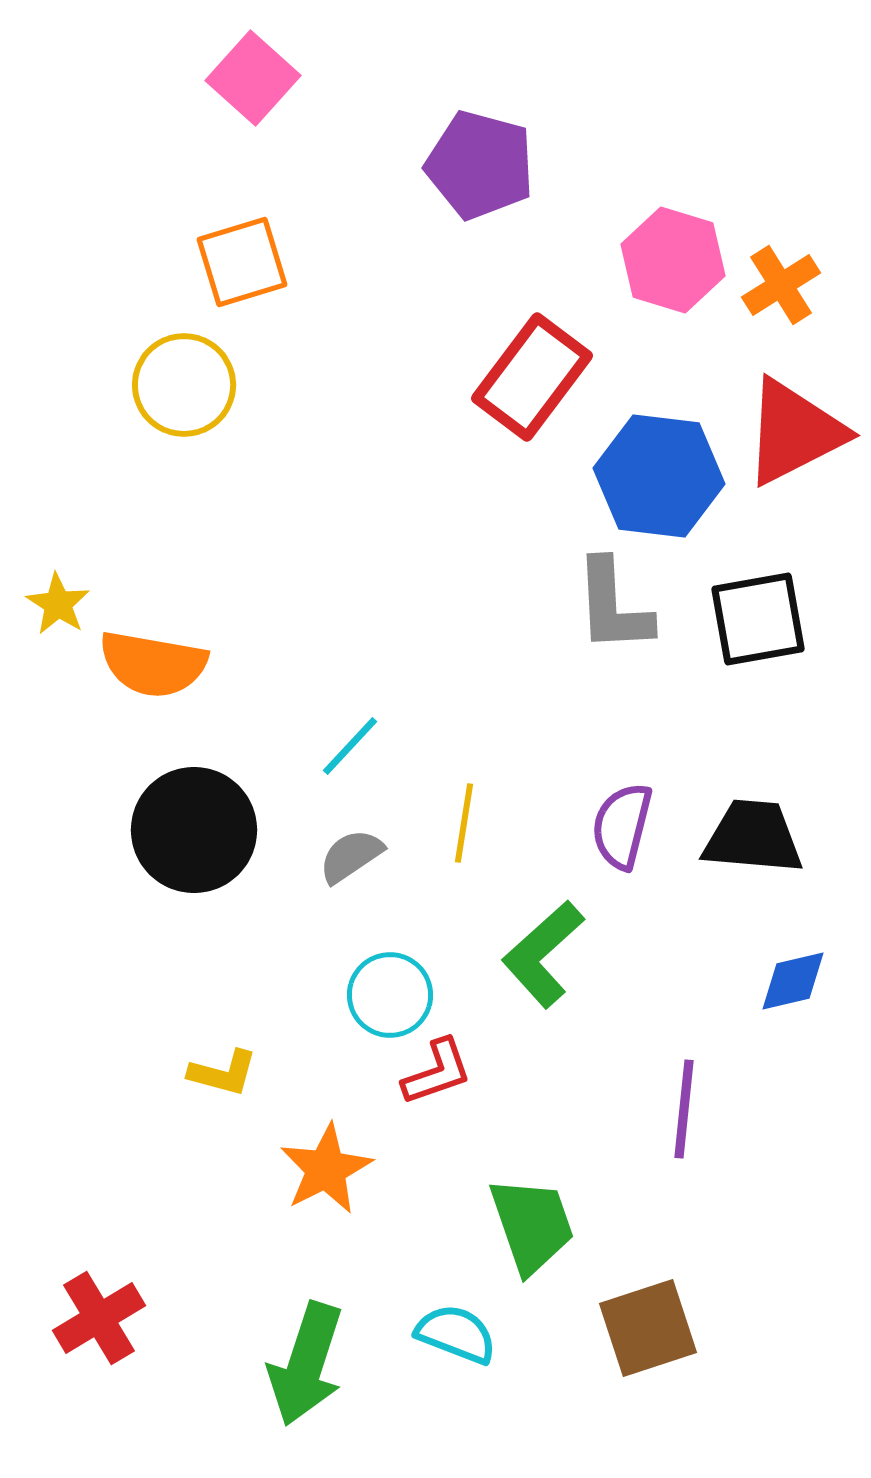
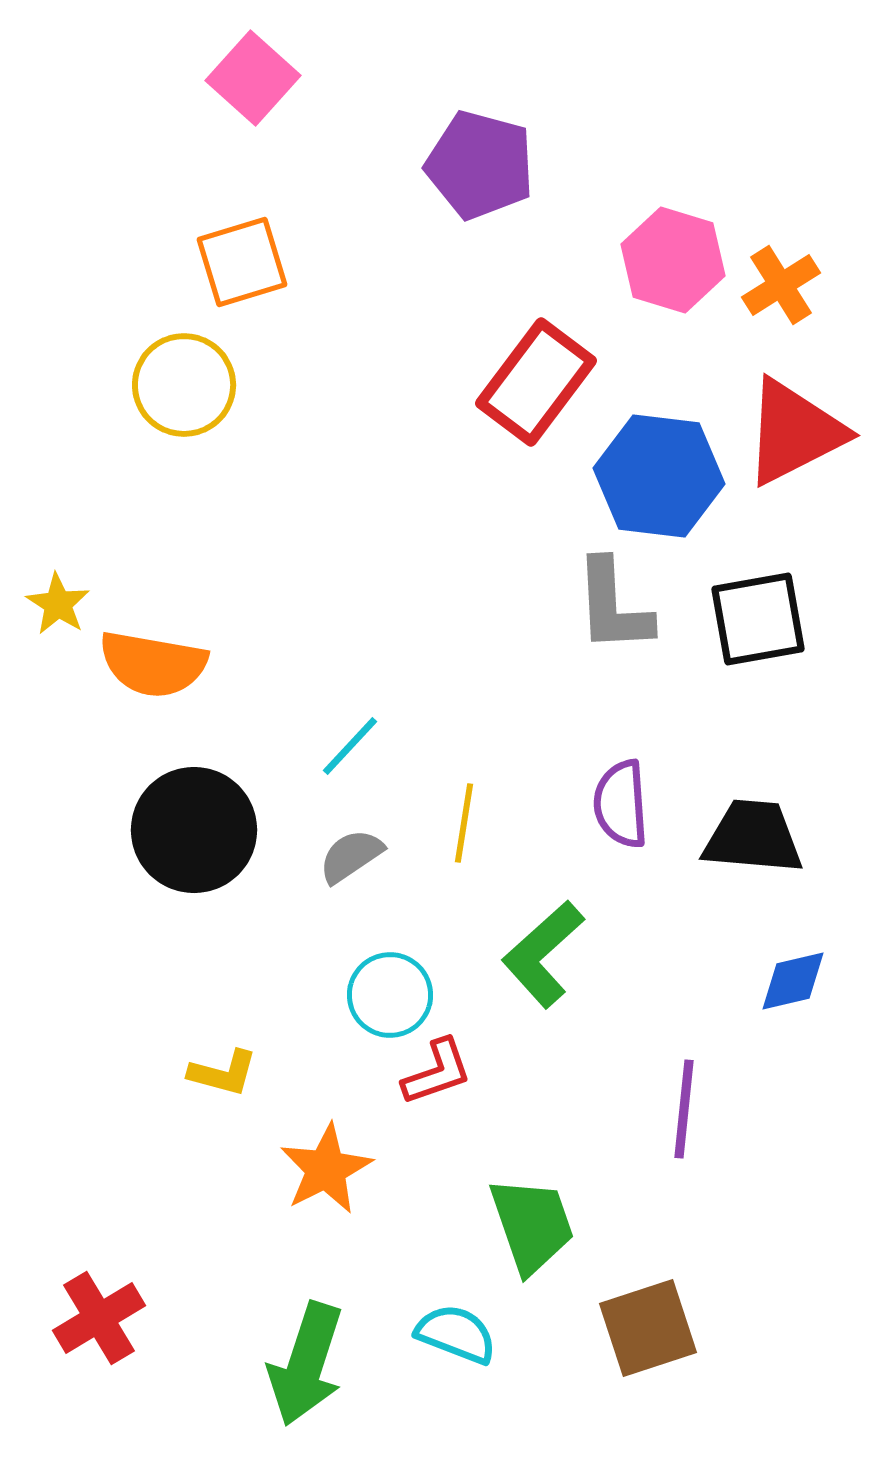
red rectangle: moved 4 px right, 5 px down
purple semicircle: moved 1 px left, 22 px up; rotated 18 degrees counterclockwise
